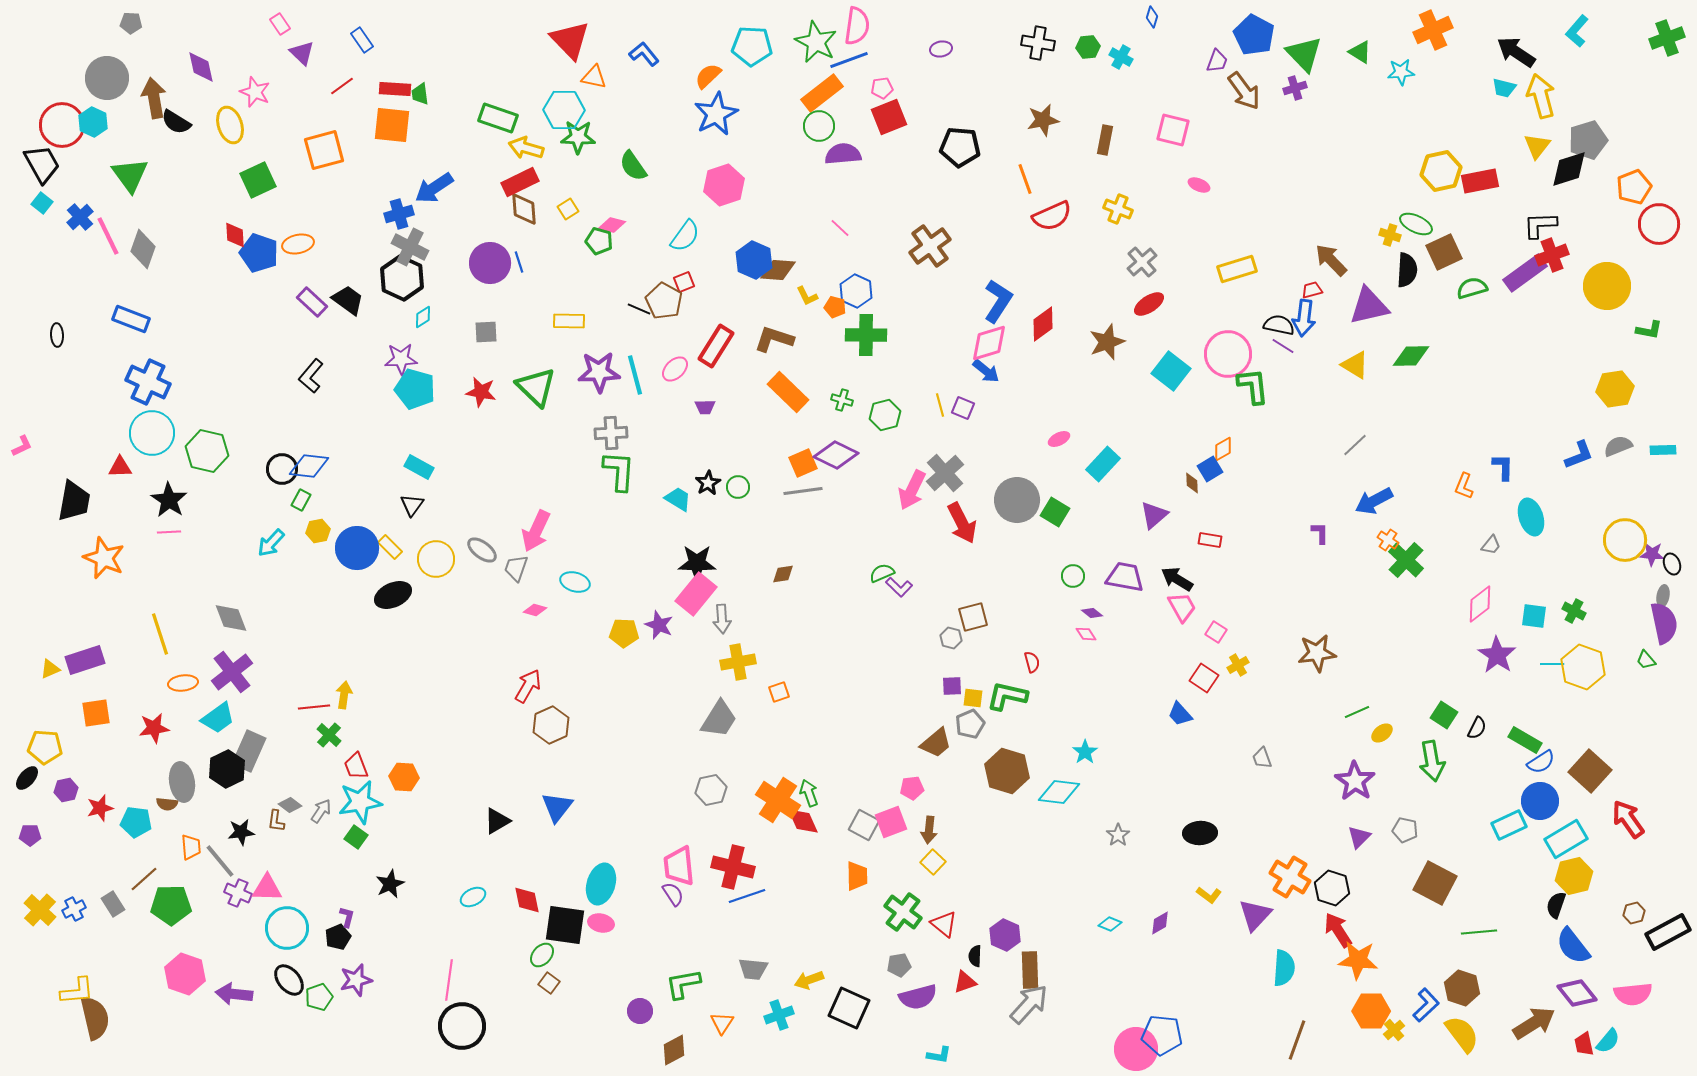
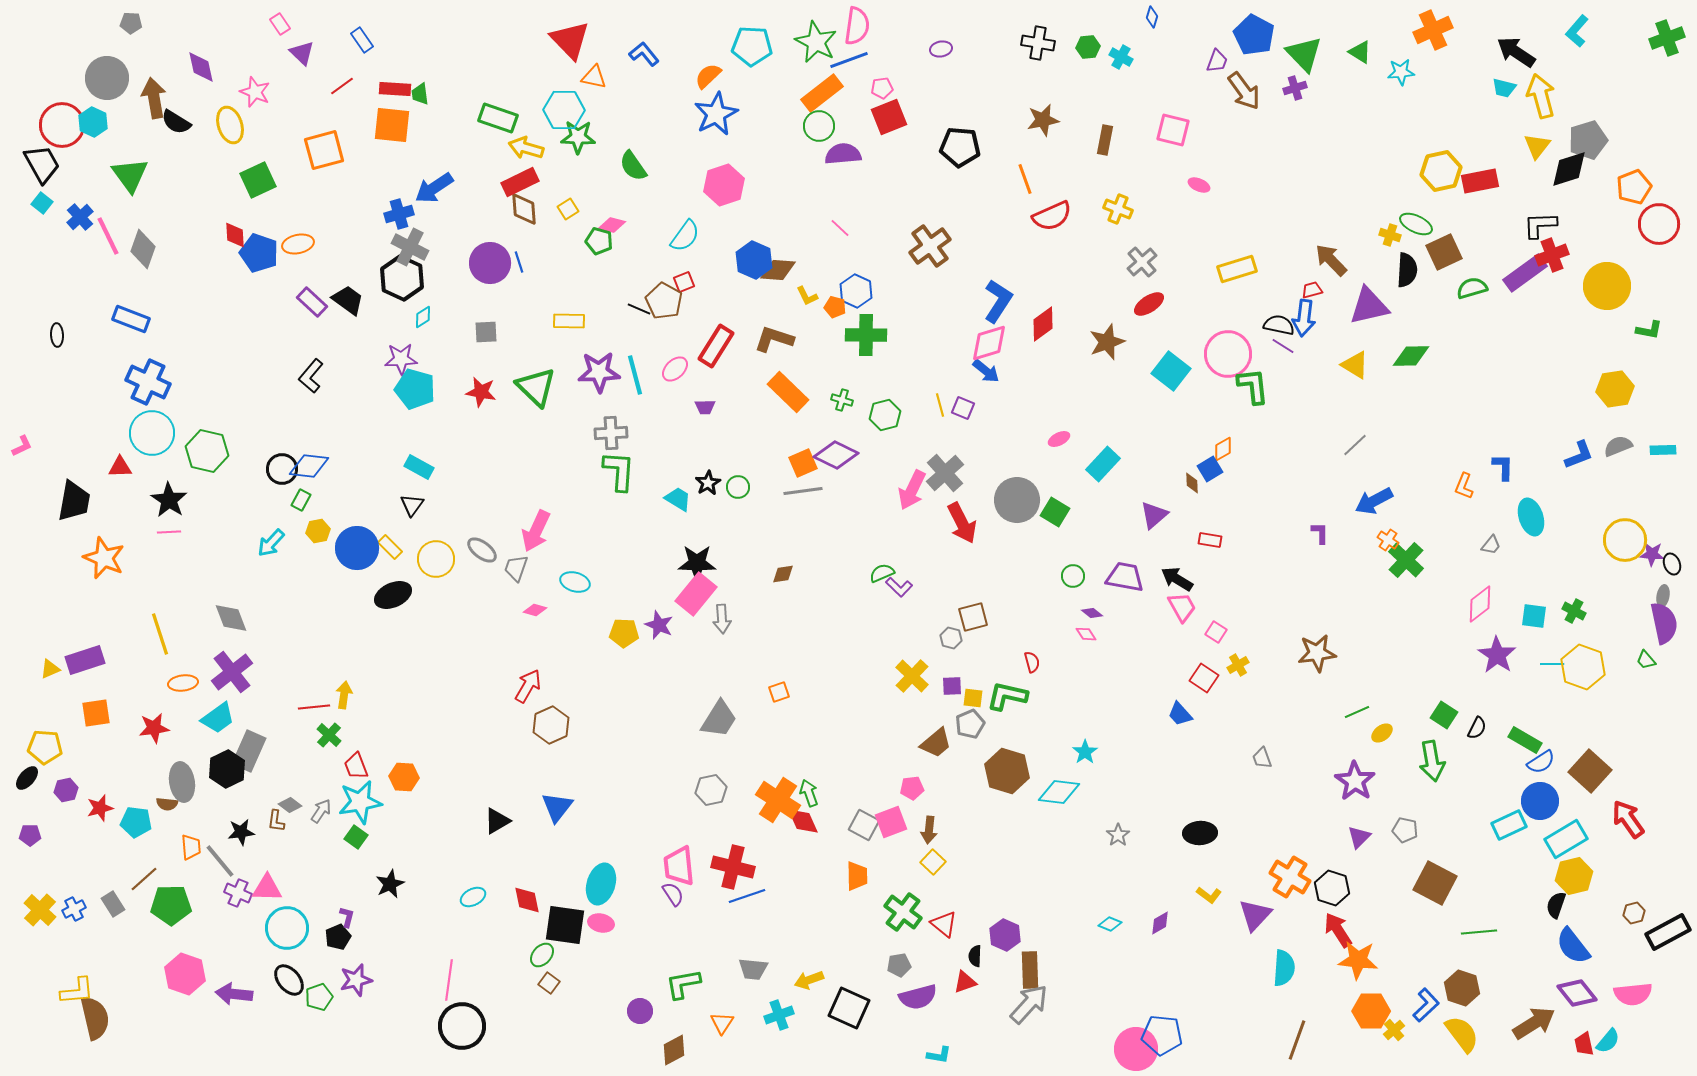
yellow cross at (738, 662): moved 174 px right, 14 px down; rotated 36 degrees counterclockwise
